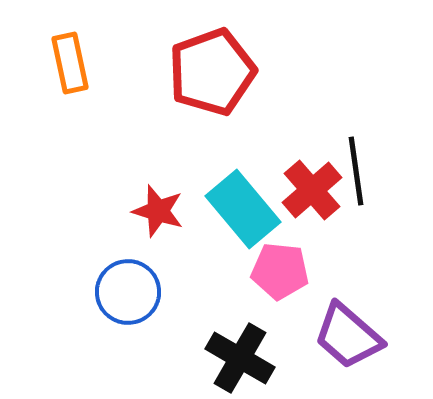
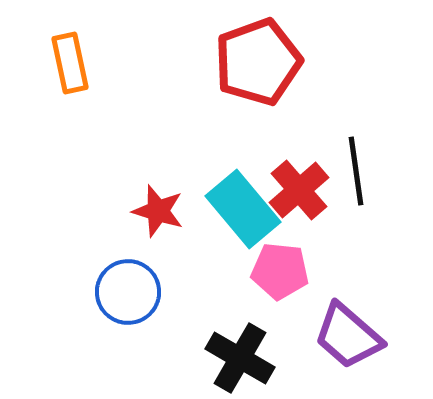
red pentagon: moved 46 px right, 10 px up
red cross: moved 13 px left
